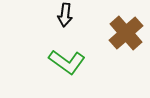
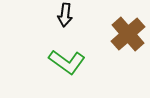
brown cross: moved 2 px right, 1 px down
